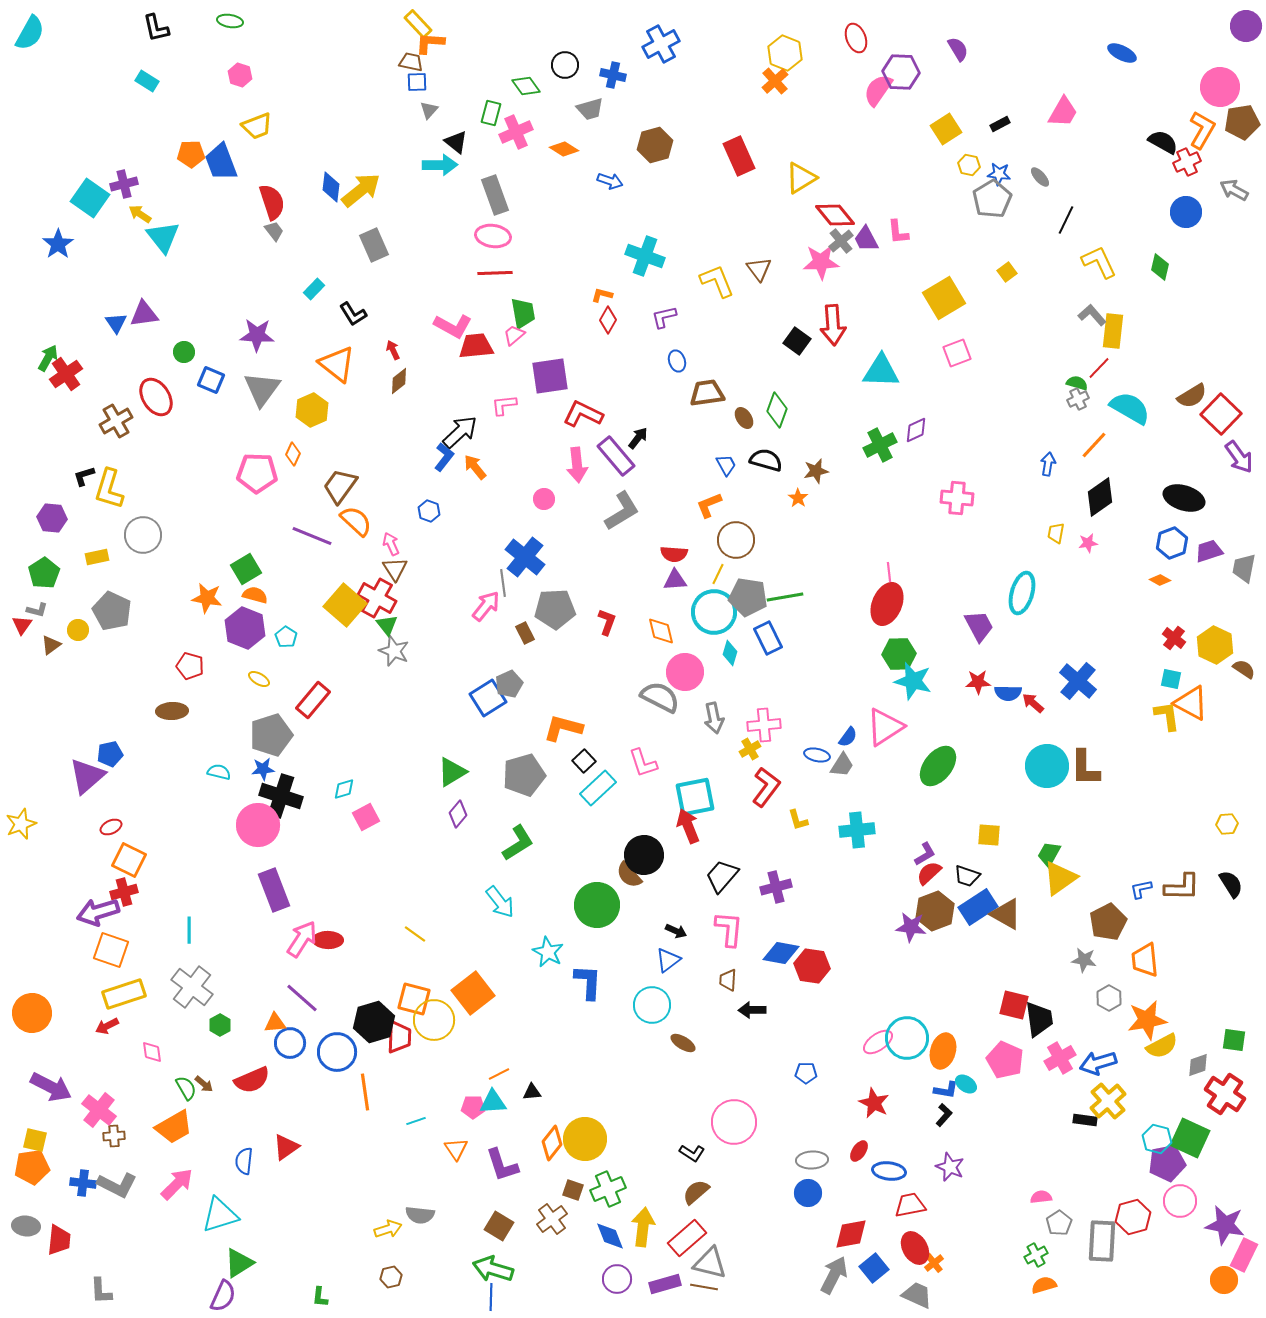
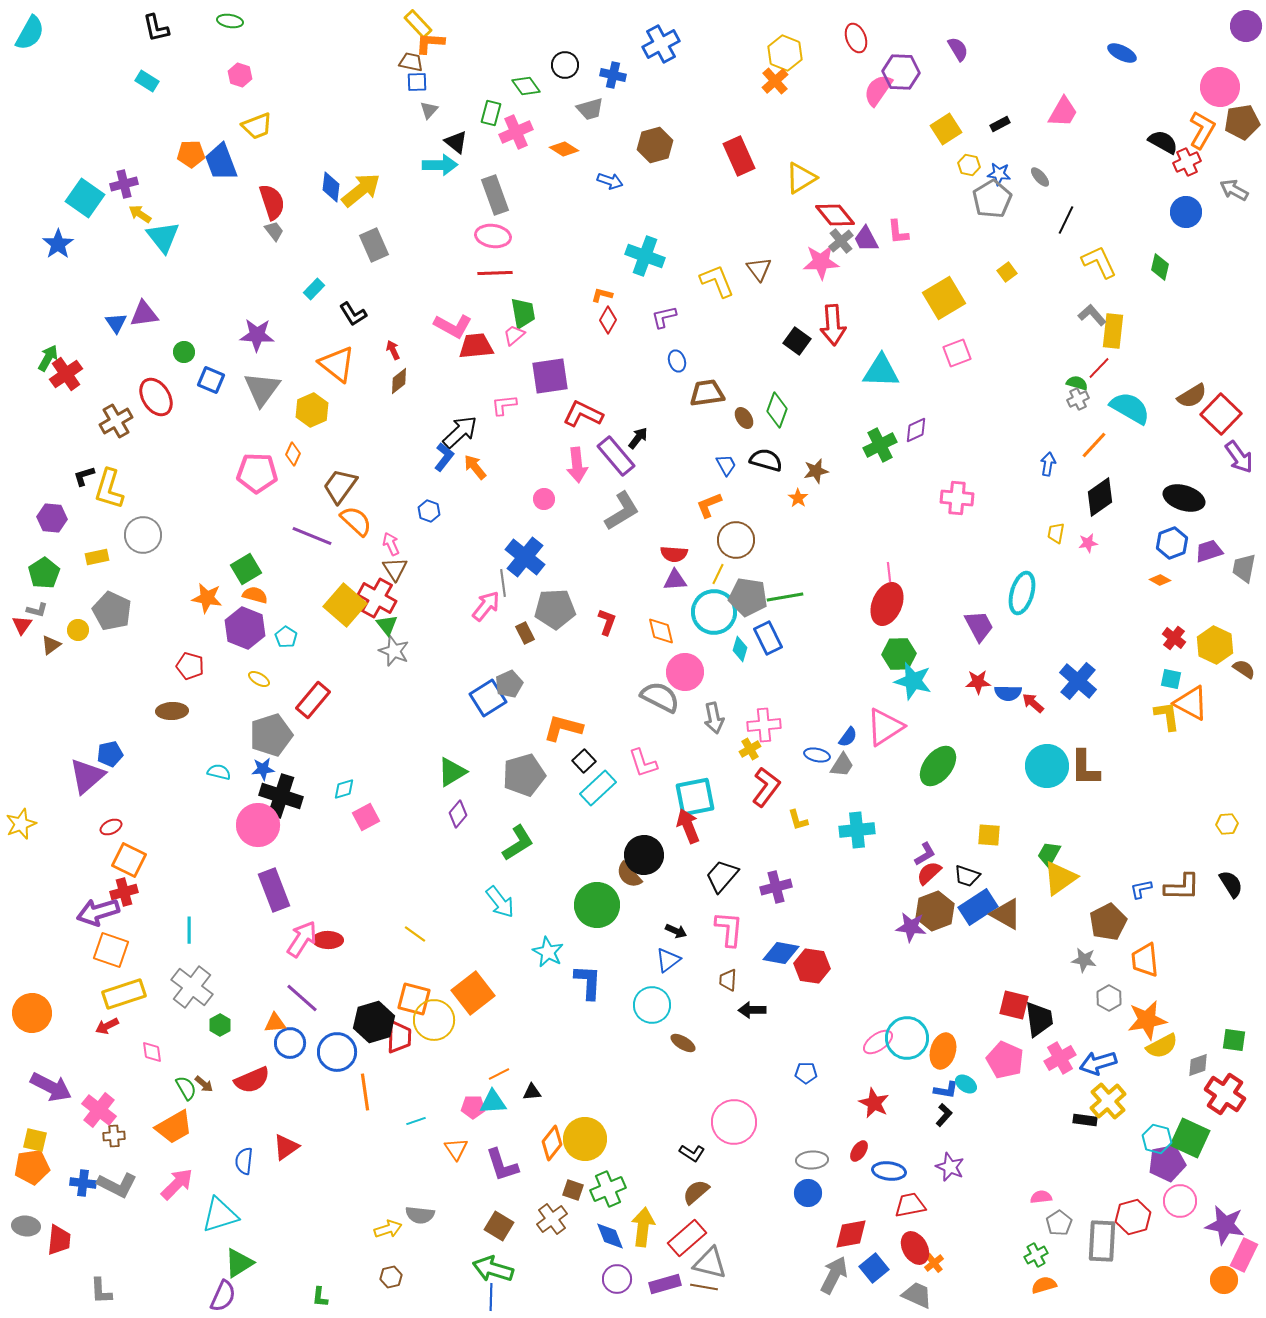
cyan square at (90, 198): moved 5 px left
cyan diamond at (730, 653): moved 10 px right, 4 px up
